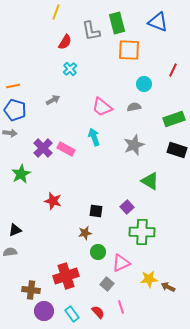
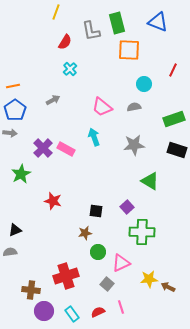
blue pentagon at (15, 110): rotated 20 degrees clockwise
gray star at (134, 145): rotated 15 degrees clockwise
red semicircle at (98, 312): rotated 72 degrees counterclockwise
